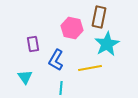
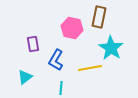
cyan star: moved 4 px right, 4 px down; rotated 10 degrees counterclockwise
cyan triangle: rotated 28 degrees clockwise
